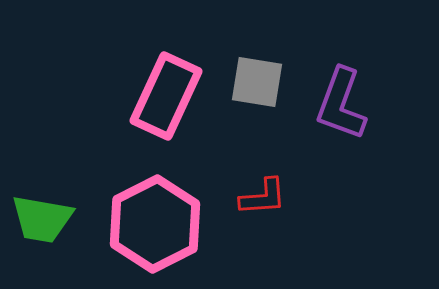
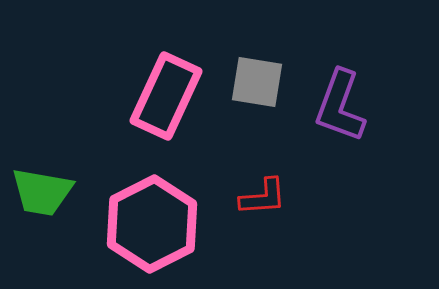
purple L-shape: moved 1 px left, 2 px down
green trapezoid: moved 27 px up
pink hexagon: moved 3 px left
